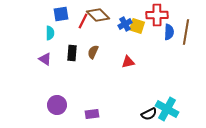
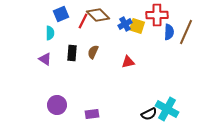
blue square: rotated 14 degrees counterclockwise
brown line: rotated 15 degrees clockwise
